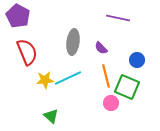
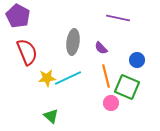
yellow star: moved 2 px right, 2 px up
